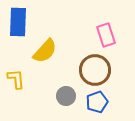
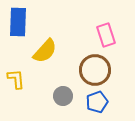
gray circle: moved 3 px left
